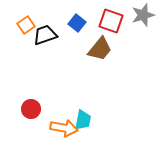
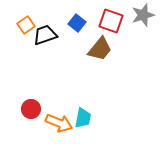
cyan trapezoid: moved 2 px up
orange arrow: moved 5 px left, 5 px up; rotated 12 degrees clockwise
